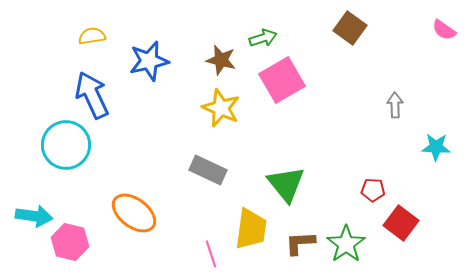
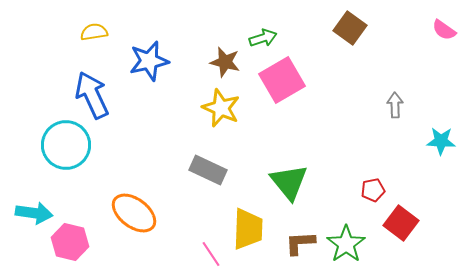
yellow semicircle: moved 2 px right, 4 px up
brown star: moved 4 px right, 2 px down
cyan star: moved 5 px right, 6 px up
green triangle: moved 3 px right, 2 px up
red pentagon: rotated 15 degrees counterclockwise
cyan arrow: moved 3 px up
yellow trapezoid: moved 3 px left; rotated 6 degrees counterclockwise
pink line: rotated 16 degrees counterclockwise
